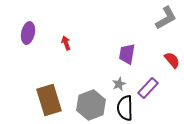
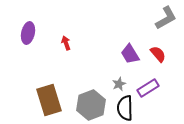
purple trapezoid: moved 3 px right; rotated 40 degrees counterclockwise
red semicircle: moved 14 px left, 6 px up
purple rectangle: rotated 15 degrees clockwise
